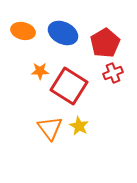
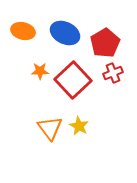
blue ellipse: moved 2 px right
red square: moved 4 px right, 6 px up; rotated 15 degrees clockwise
